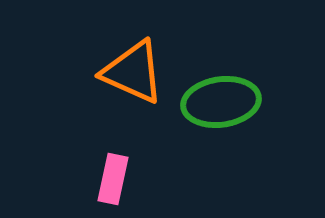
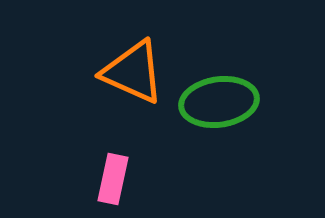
green ellipse: moved 2 px left
